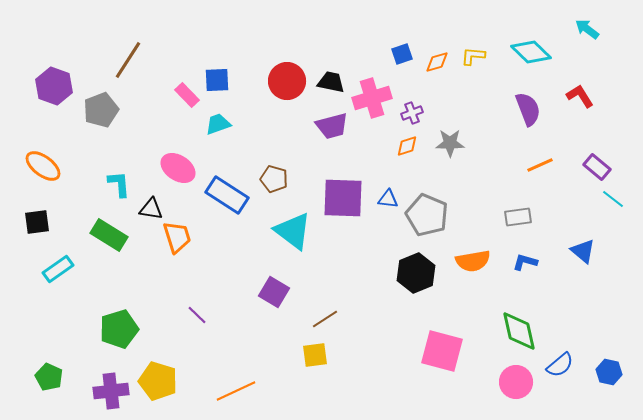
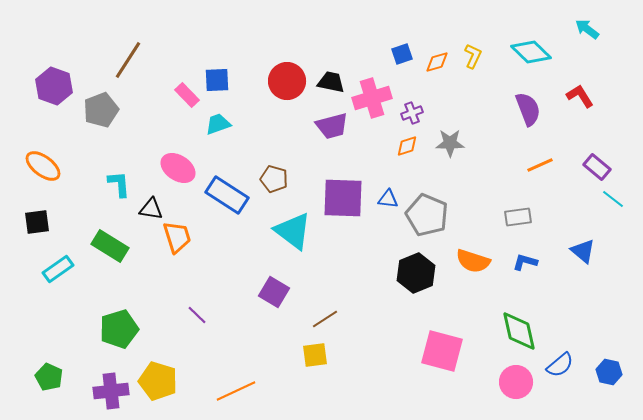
yellow L-shape at (473, 56): rotated 110 degrees clockwise
green rectangle at (109, 235): moved 1 px right, 11 px down
orange semicircle at (473, 261): rotated 28 degrees clockwise
